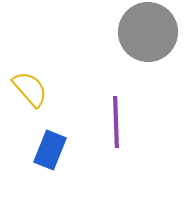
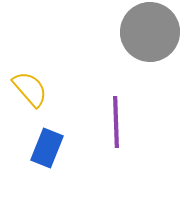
gray circle: moved 2 px right
blue rectangle: moved 3 px left, 2 px up
